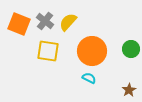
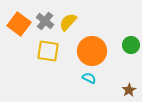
orange square: rotated 15 degrees clockwise
green circle: moved 4 px up
